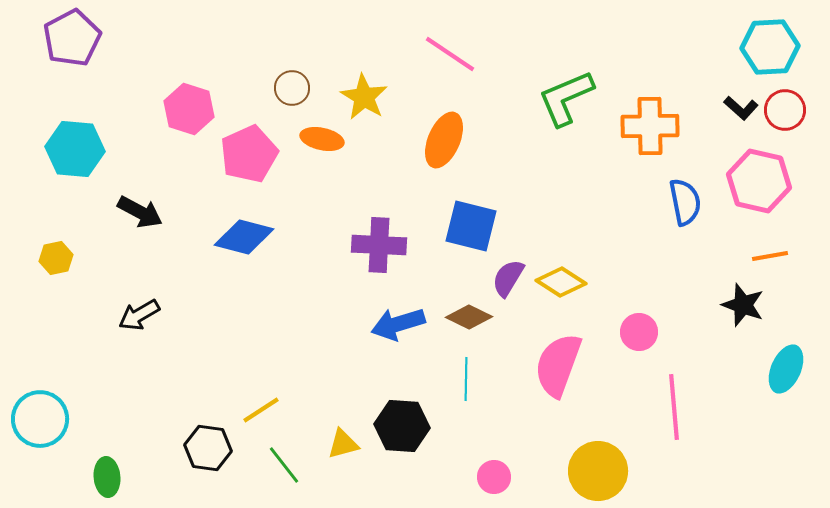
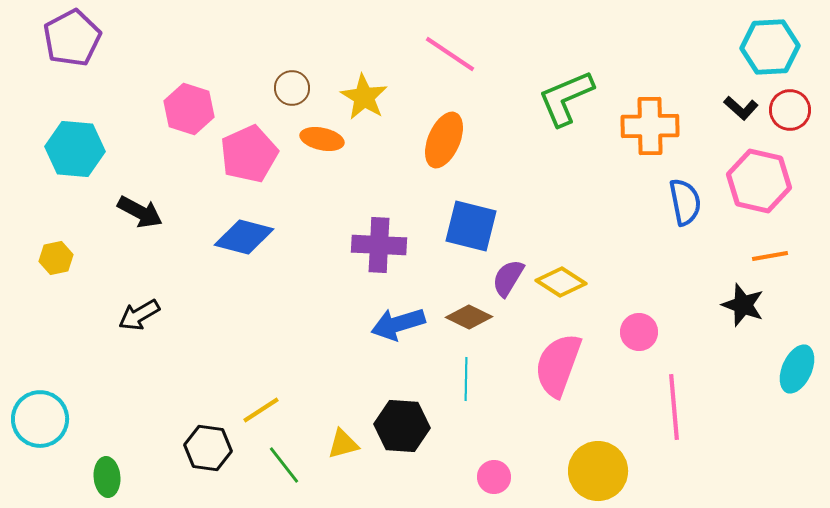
red circle at (785, 110): moved 5 px right
cyan ellipse at (786, 369): moved 11 px right
